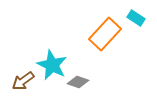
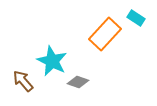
cyan star: moved 4 px up
brown arrow: rotated 85 degrees clockwise
